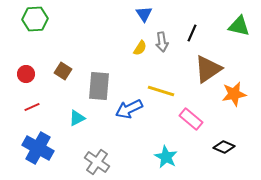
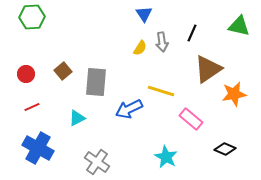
green hexagon: moved 3 px left, 2 px up
brown square: rotated 18 degrees clockwise
gray rectangle: moved 3 px left, 4 px up
black diamond: moved 1 px right, 2 px down
